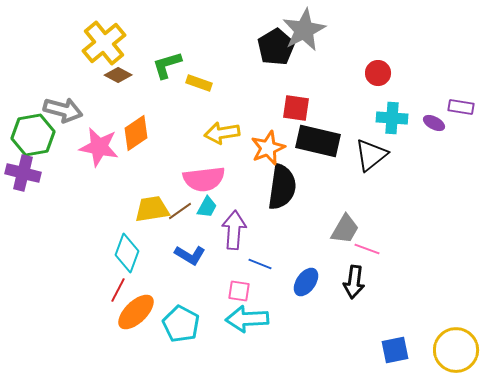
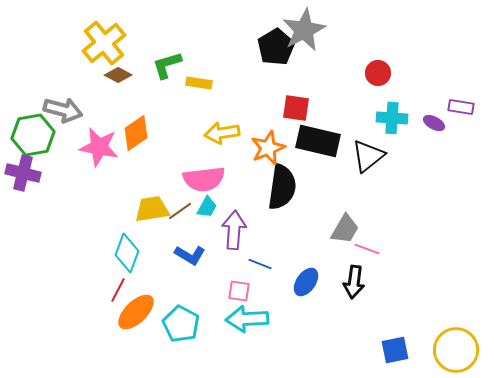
yellow rectangle: rotated 10 degrees counterclockwise
black triangle: moved 3 px left, 1 px down
